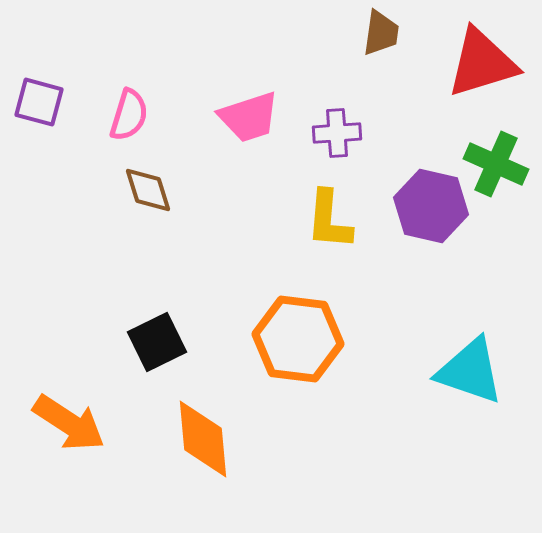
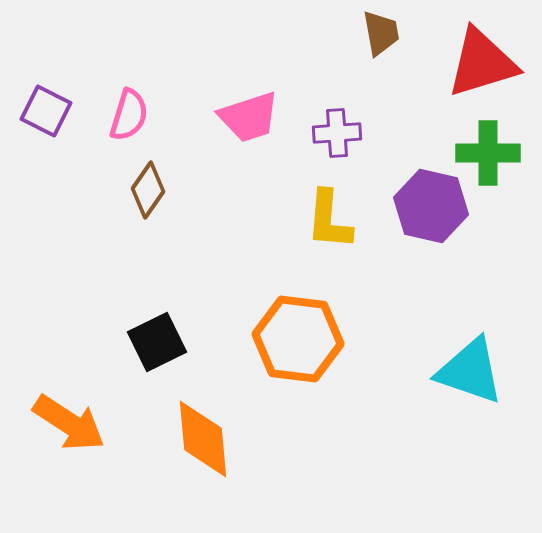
brown trapezoid: rotated 18 degrees counterclockwise
purple square: moved 7 px right, 9 px down; rotated 12 degrees clockwise
green cross: moved 8 px left, 11 px up; rotated 24 degrees counterclockwise
brown diamond: rotated 52 degrees clockwise
